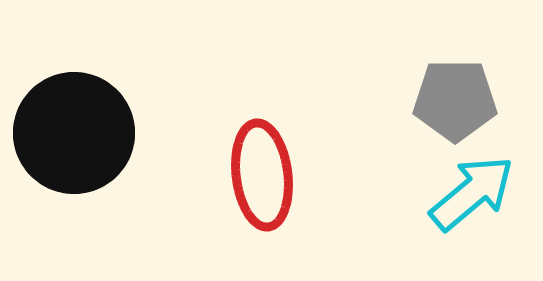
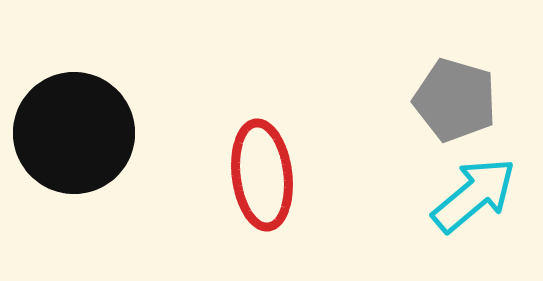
gray pentagon: rotated 16 degrees clockwise
cyan arrow: moved 2 px right, 2 px down
